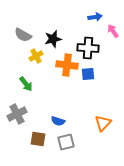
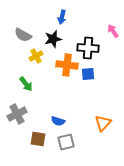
blue arrow: moved 33 px left; rotated 112 degrees clockwise
